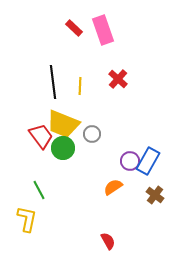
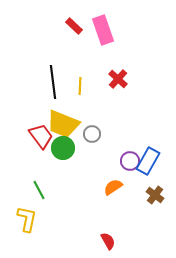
red rectangle: moved 2 px up
